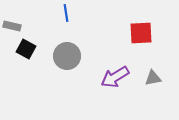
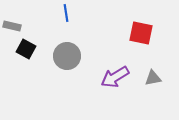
red square: rotated 15 degrees clockwise
